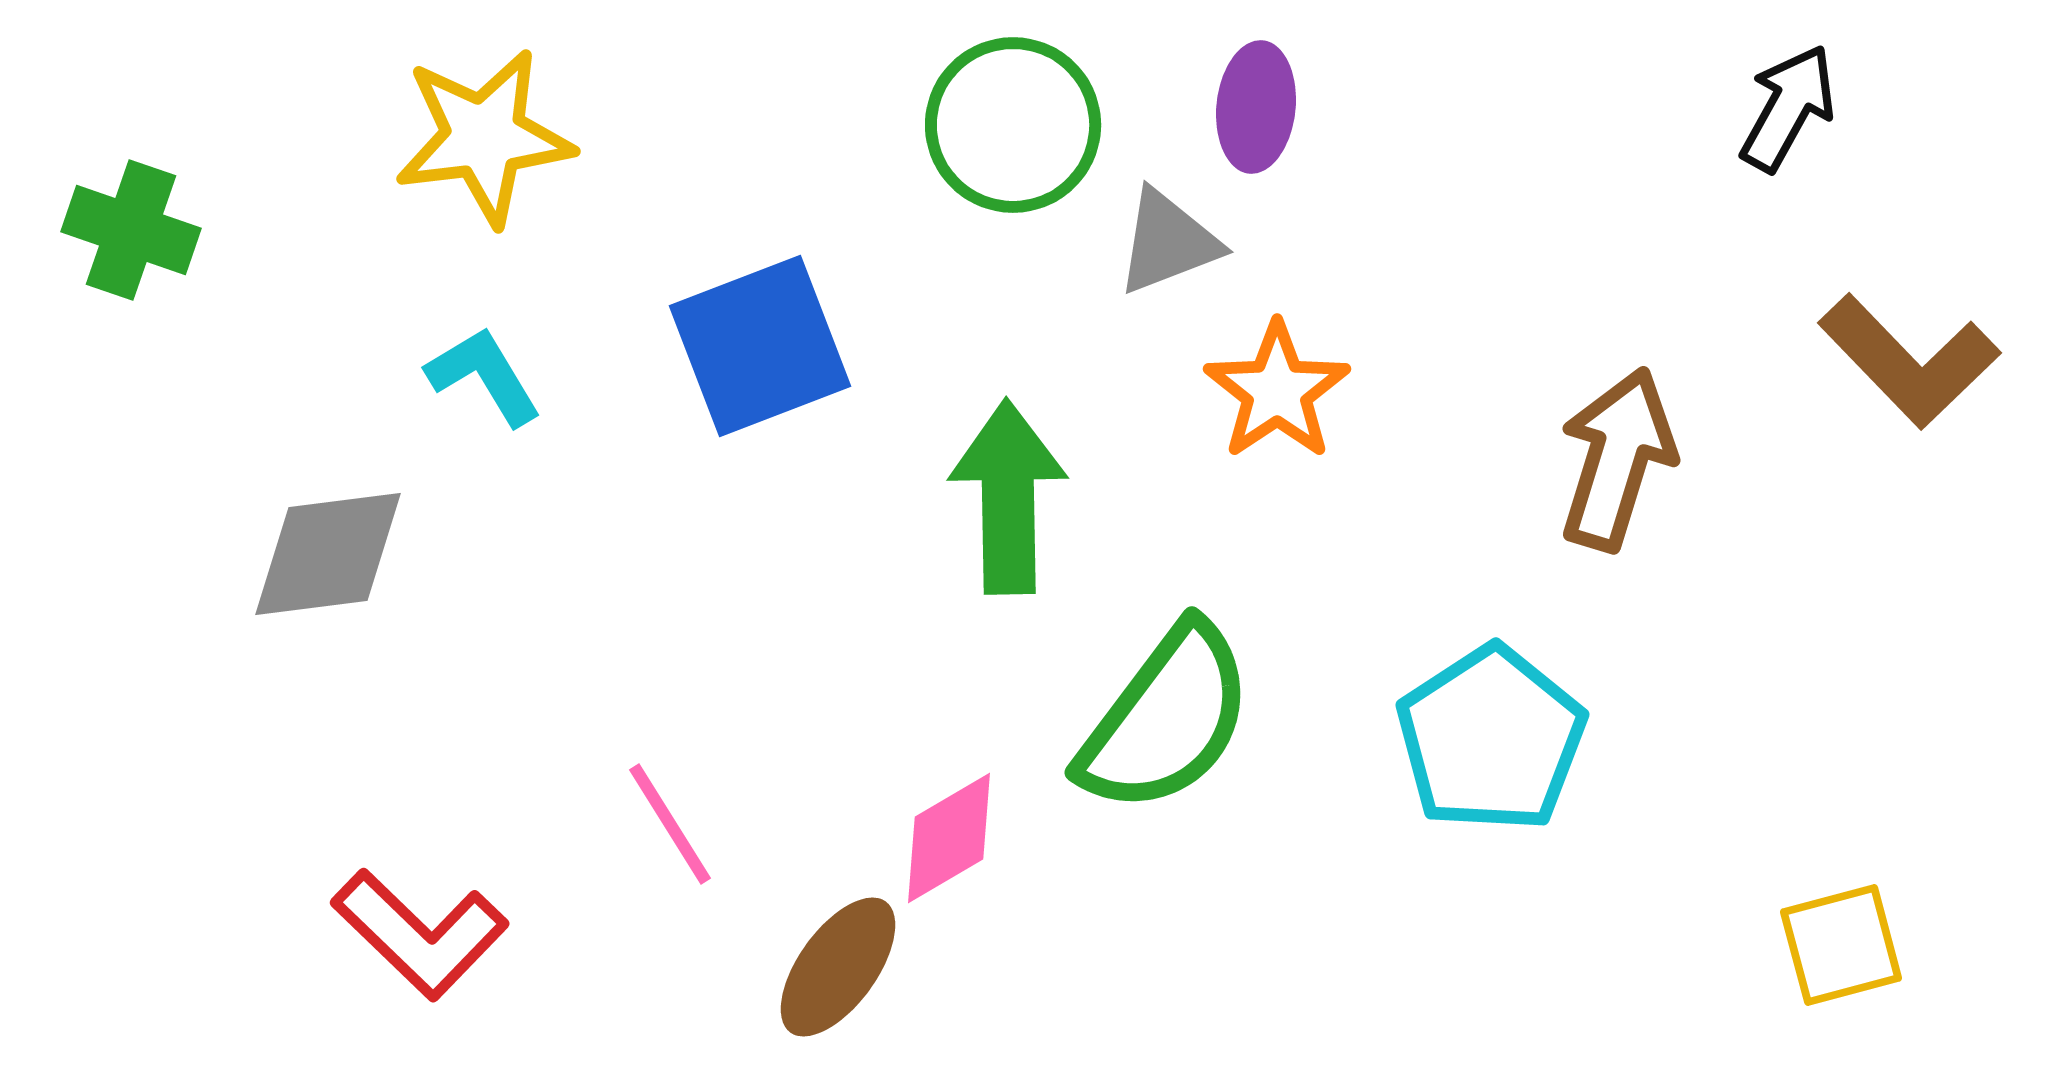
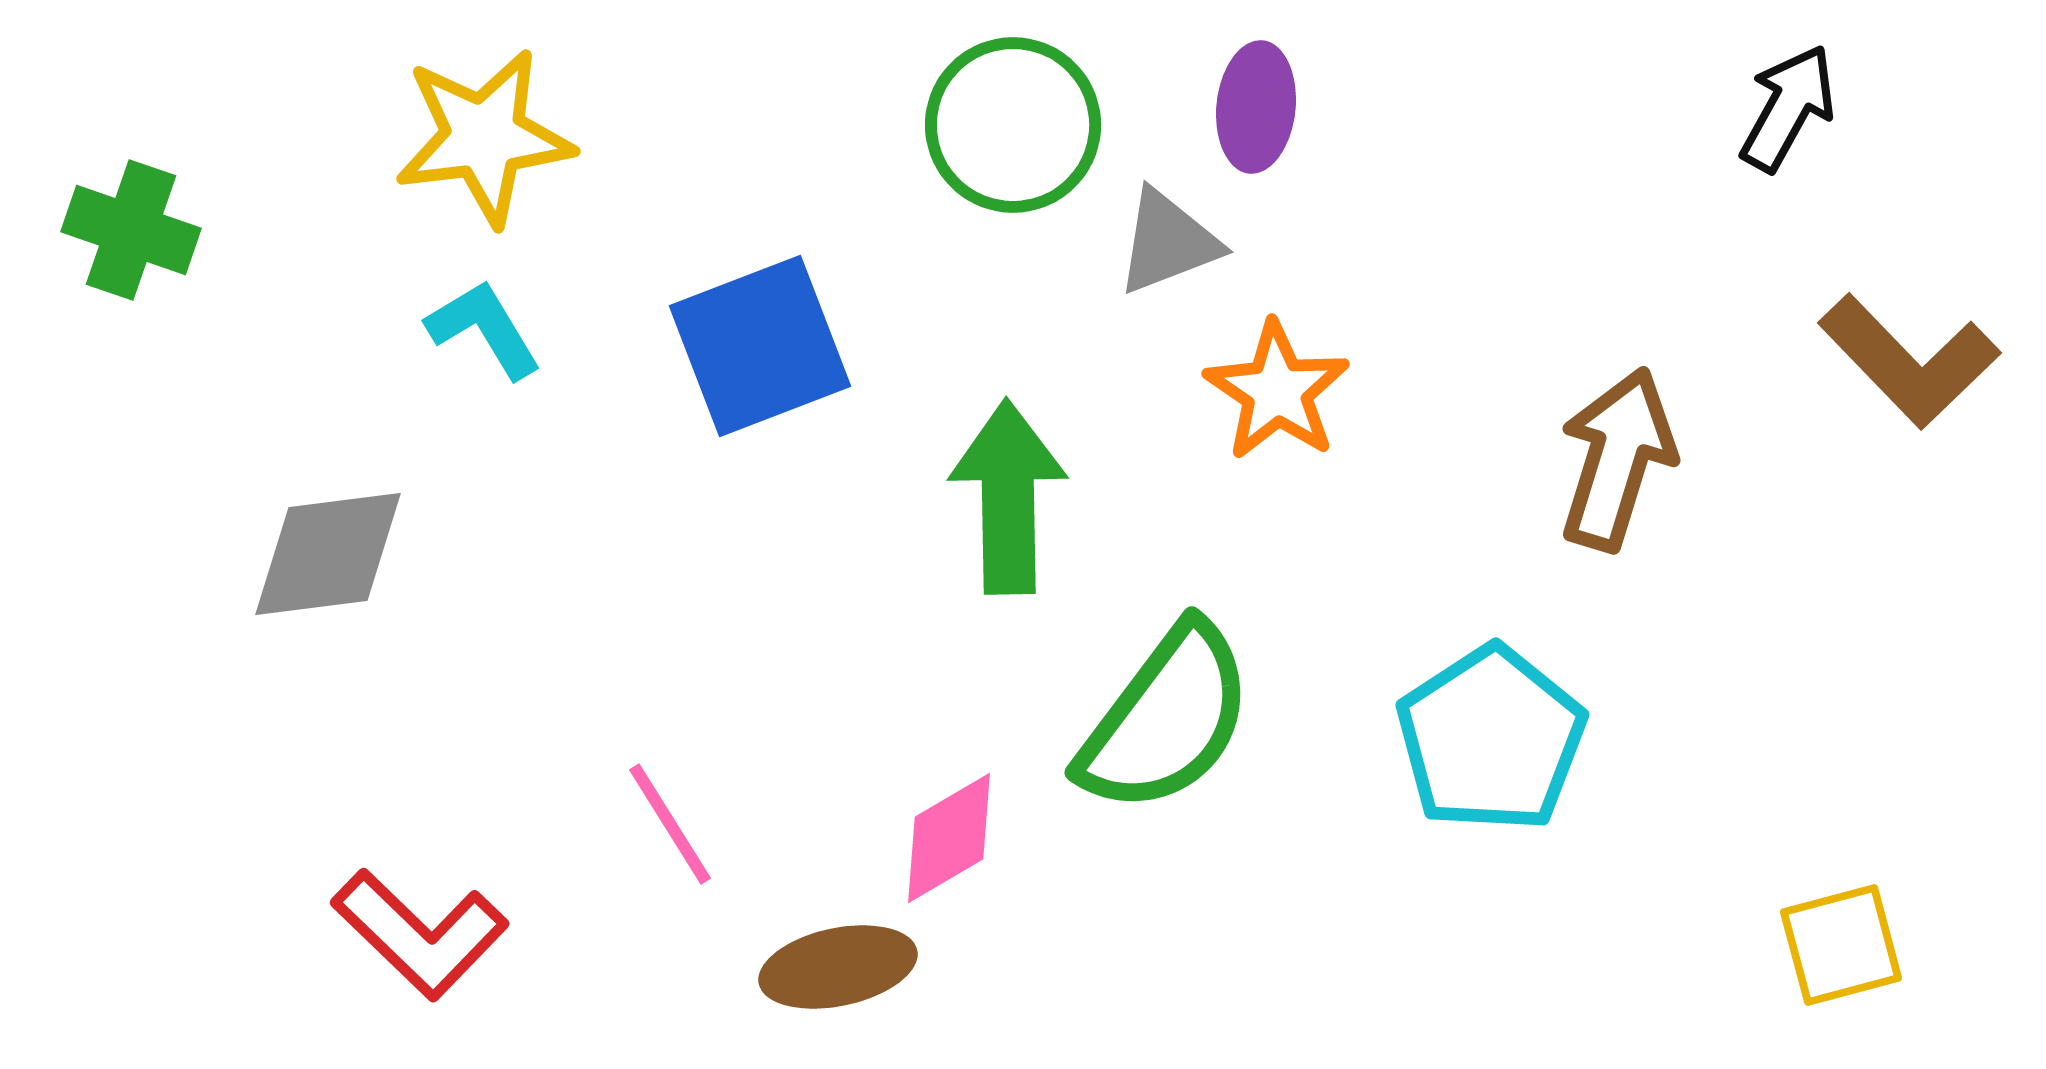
cyan L-shape: moved 47 px up
orange star: rotated 4 degrees counterclockwise
brown ellipse: rotated 42 degrees clockwise
